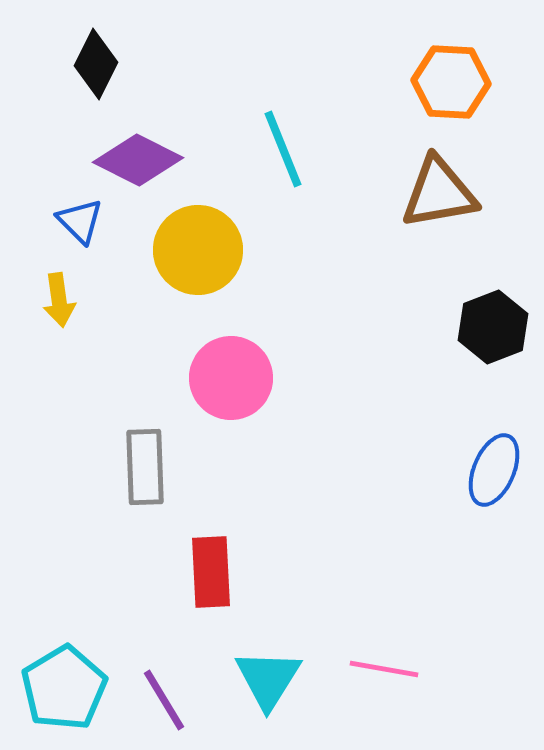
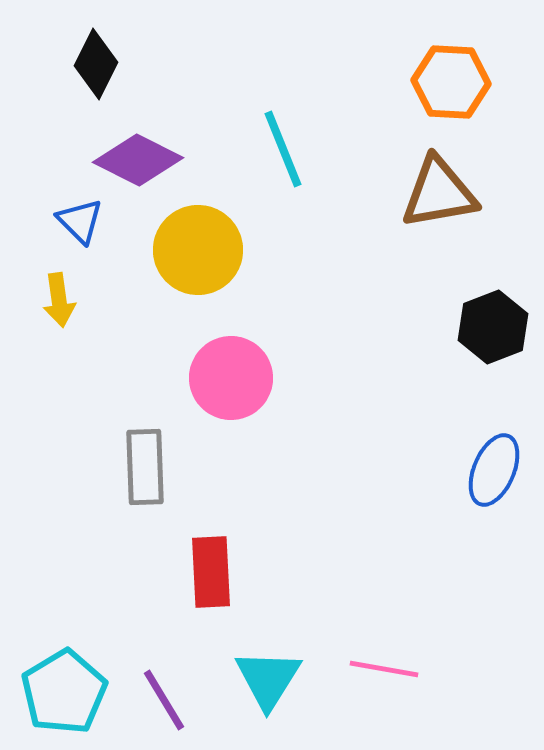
cyan pentagon: moved 4 px down
